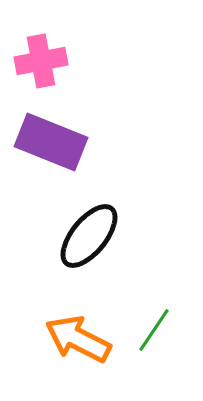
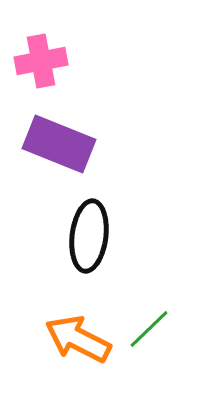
purple rectangle: moved 8 px right, 2 px down
black ellipse: rotated 32 degrees counterclockwise
green line: moved 5 px left, 1 px up; rotated 12 degrees clockwise
